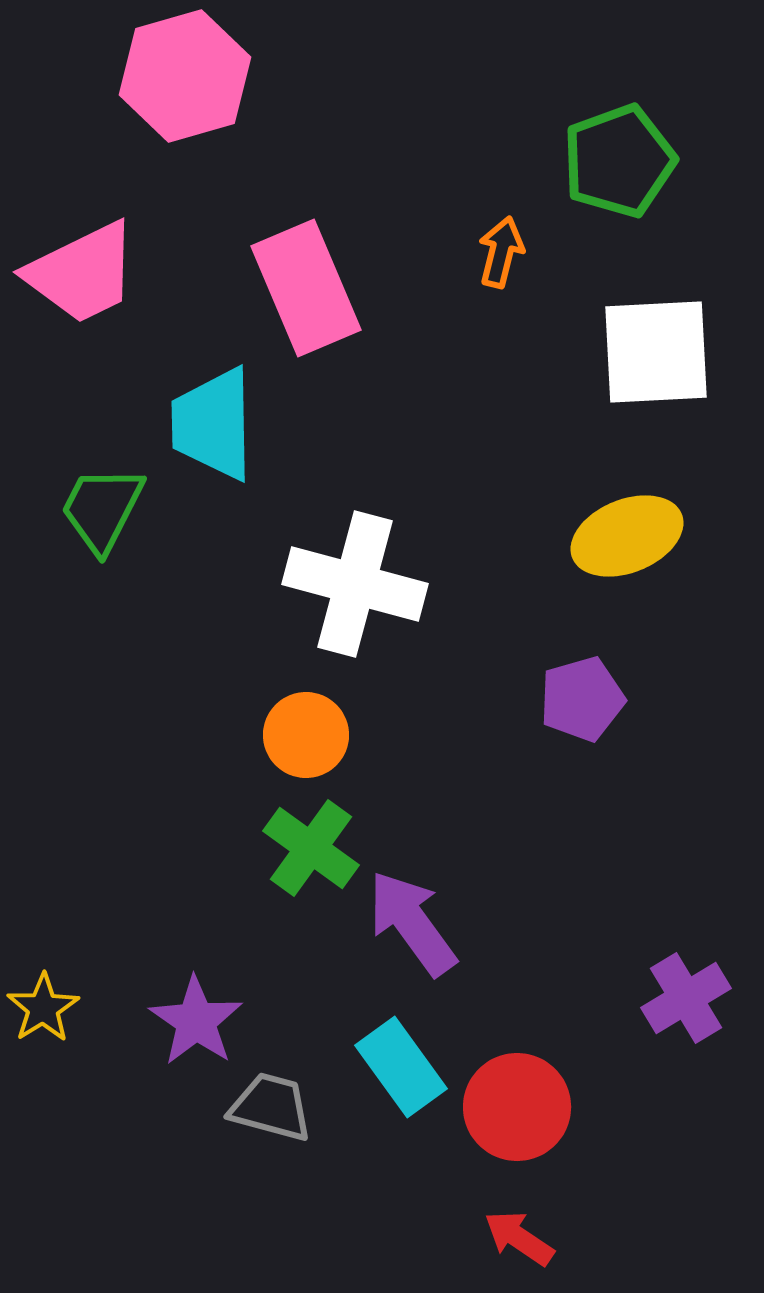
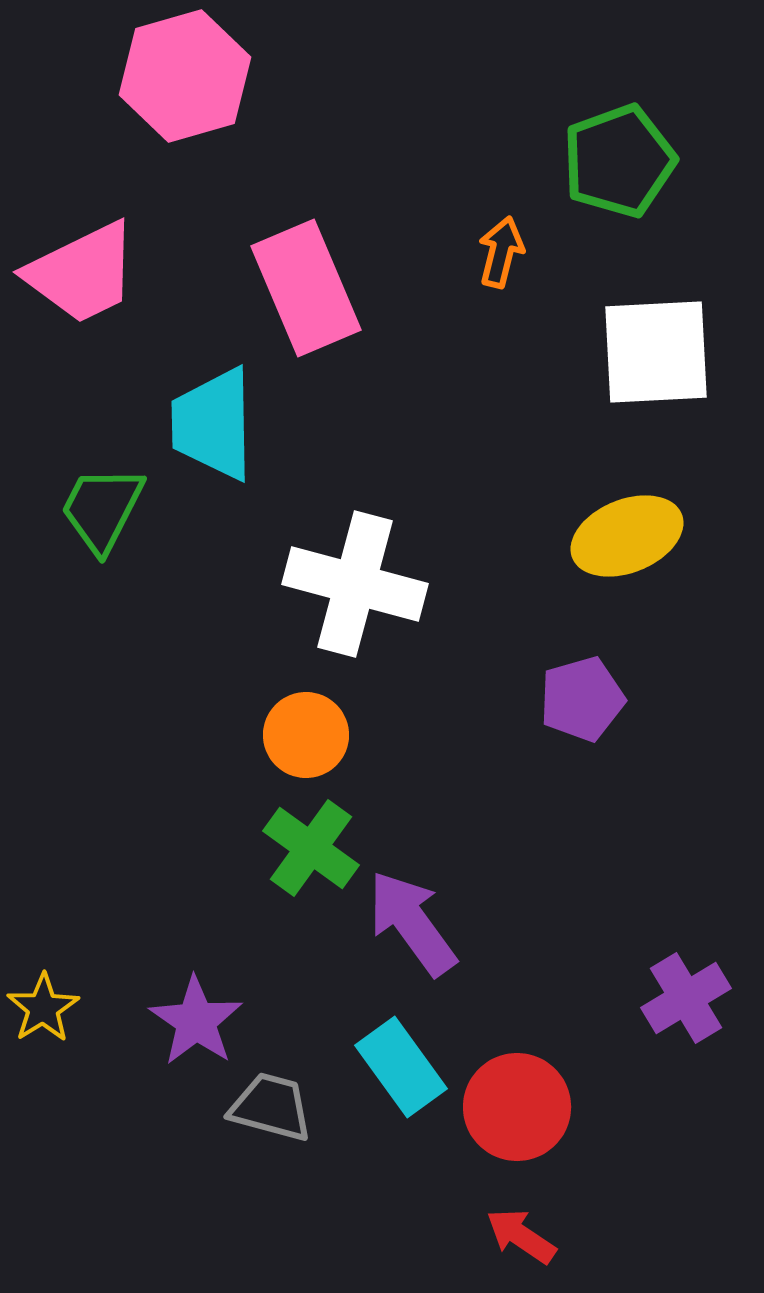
red arrow: moved 2 px right, 2 px up
